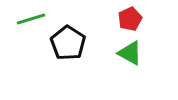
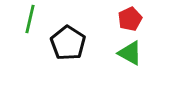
green line: moved 1 px left; rotated 60 degrees counterclockwise
